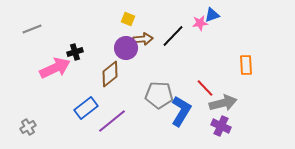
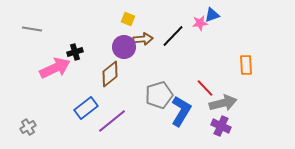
gray line: rotated 30 degrees clockwise
purple circle: moved 2 px left, 1 px up
gray pentagon: rotated 20 degrees counterclockwise
